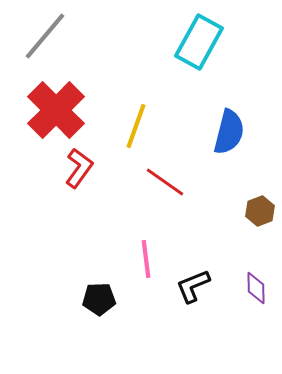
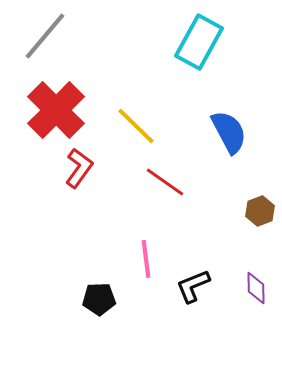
yellow line: rotated 66 degrees counterclockwise
blue semicircle: rotated 42 degrees counterclockwise
